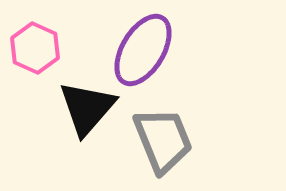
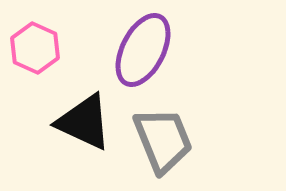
purple ellipse: rotated 4 degrees counterclockwise
black triangle: moved 3 px left, 14 px down; rotated 46 degrees counterclockwise
